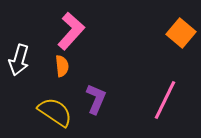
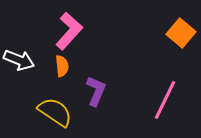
pink L-shape: moved 2 px left
white arrow: rotated 84 degrees counterclockwise
purple L-shape: moved 8 px up
